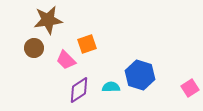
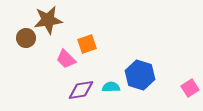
brown circle: moved 8 px left, 10 px up
pink trapezoid: moved 1 px up
purple diamond: moved 2 px right; rotated 24 degrees clockwise
